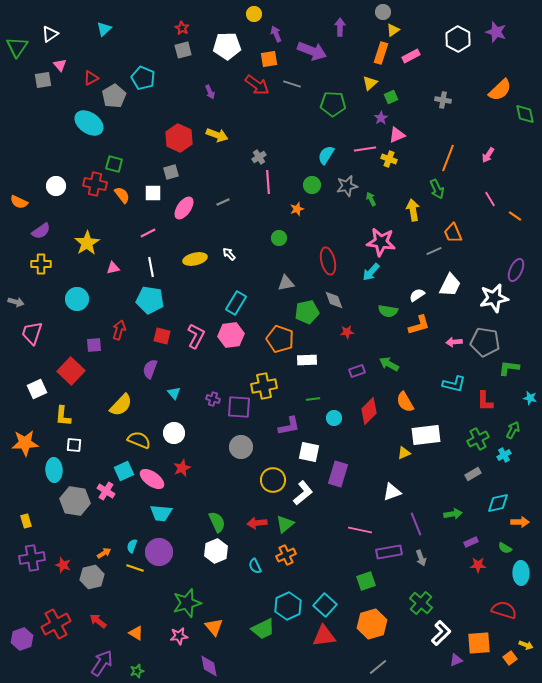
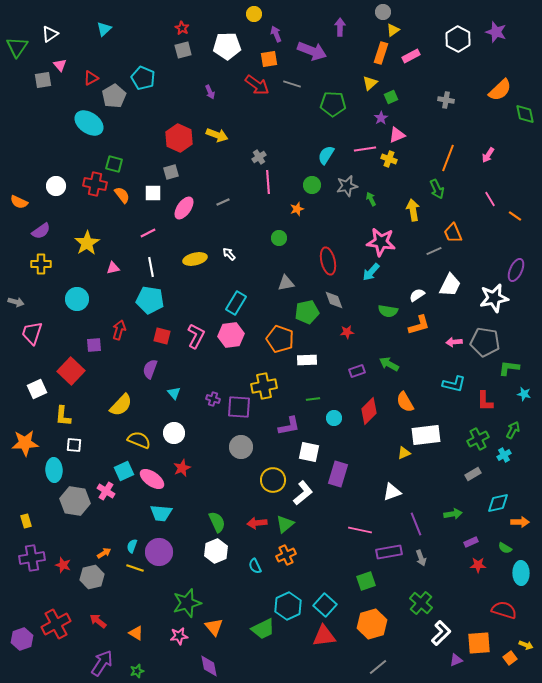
gray cross at (443, 100): moved 3 px right
cyan star at (530, 398): moved 6 px left, 4 px up
